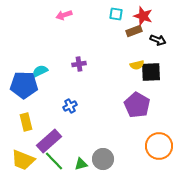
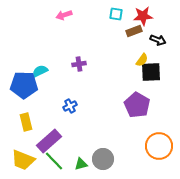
red star: rotated 24 degrees counterclockwise
yellow semicircle: moved 5 px right, 5 px up; rotated 40 degrees counterclockwise
